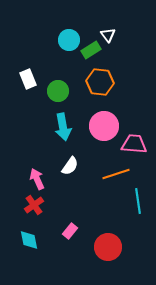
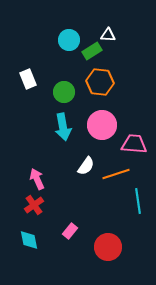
white triangle: rotated 49 degrees counterclockwise
green rectangle: moved 1 px right, 1 px down
green circle: moved 6 px right, 1 px down
pink circle: moved 2 px left, 1 px up
white semicircle: moved 16 px right
